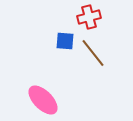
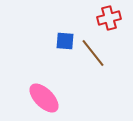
red cross: moved 20 px right, 1 px down
pink ellipse: moved 1 px right, 2 px up
